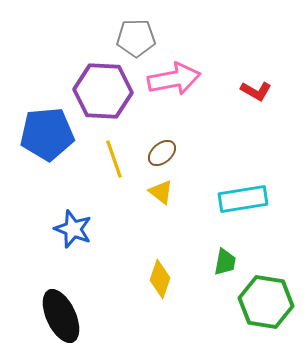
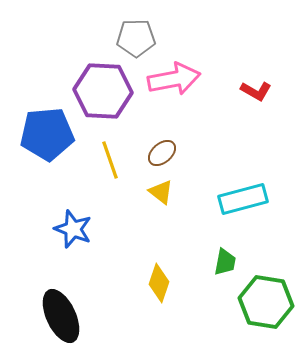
yellow line: moved 4 px left, 1 px down
cyan rectangle: rotated 6 degrees counterclockwise
yellow diamond: moved 1 px left, 4 px down
